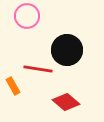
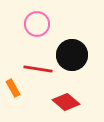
pink circle: moved 10 px right, 8 px down
black circle: moved 5 px right, 5 px down
orange rectangle: moved 2 px down
